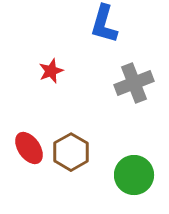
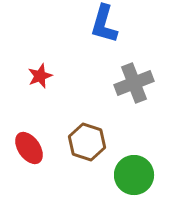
red star: moved 11 px left, 5 px down
brown hexagon: moved 16 px right, 10 px up; rotated 12 degrees counterclockwise
